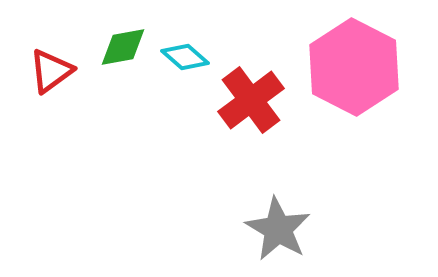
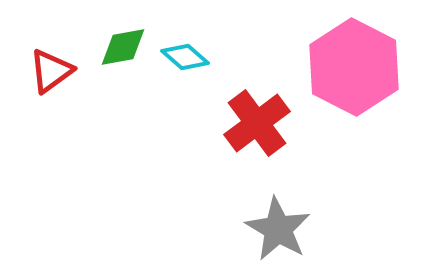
red cross: moved 6 px right, 23 px down
